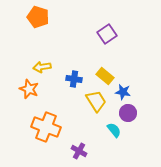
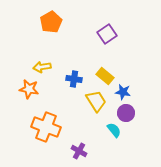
orange pentagon: moved 13 px right, 5 px down; rotated 25 degrees clockwise
orange star: rotated 12 degrees counterclockwise
purple circle: moved 2 px left
